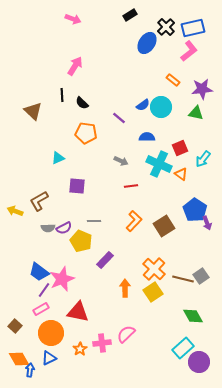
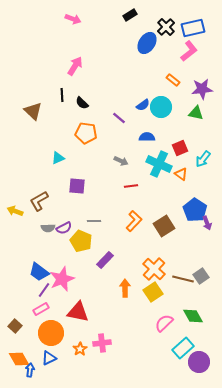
pink semicircle at (126, 334): moved 38 px right, 11 px up
